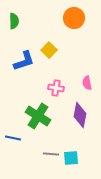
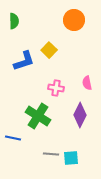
orange circle: moved 2 px down
purple diamond: rotated 15 degrees clockwise
